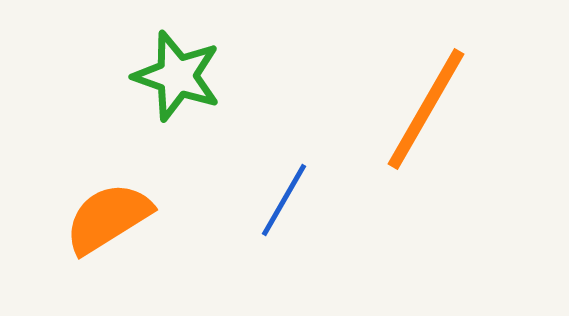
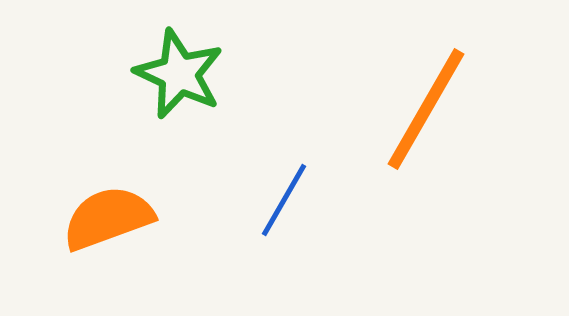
green star: moved 2 px right, 2 px up; rotated 6 degrees clockwise
orange semicircle: rotated 12 degrees clockwise
